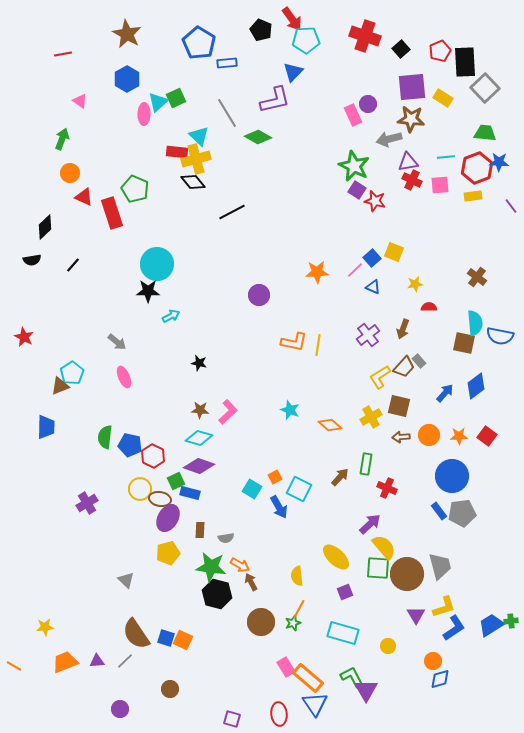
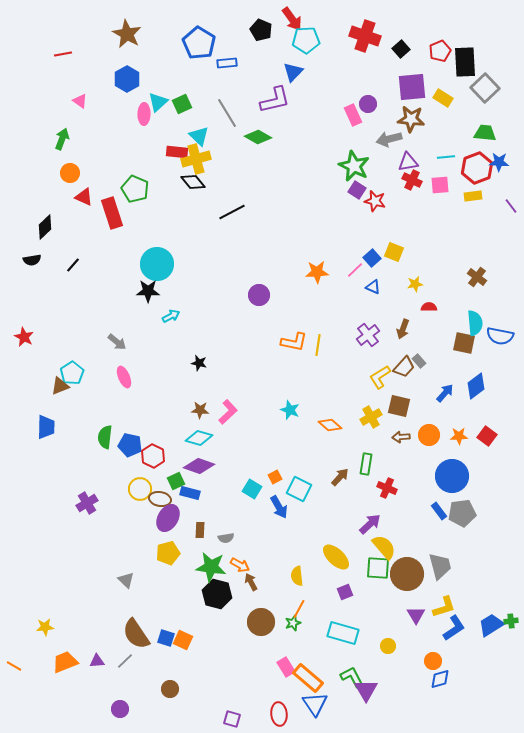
green square at (176, 98): moved 6 px right, 6 px down
